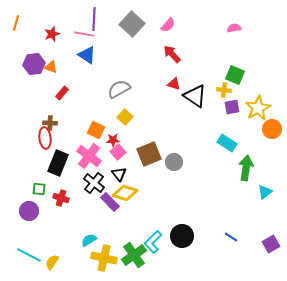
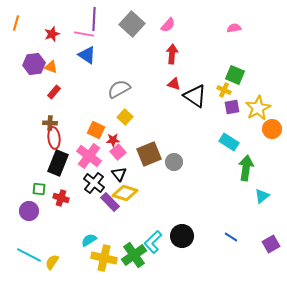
red arrow at (172, 54): rotated 48 degrees clockwise
yellow cross at (224, 90): rotated 16 degrees clockwise
red rectangle at (62, 93): moved 8 px left, 1 px up
red ellipse at (45, 138): moved 9 px right
cyan rectangle at (227, 143): moved 2 px right, 1 px up
cyan triangle at (265, 192): moved 3 px left, 4 px down
